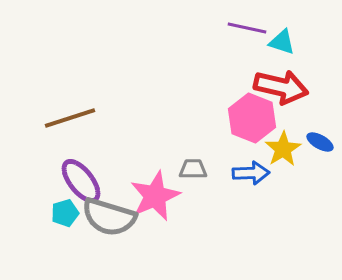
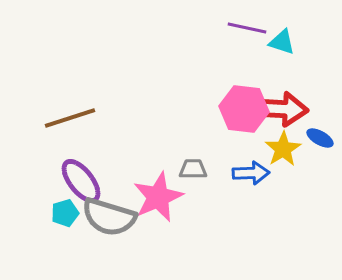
red arrow: moved 22 px down; rotated 10 degrees counterclockwise
pink hexagon: moved 8 px left, 9 px up; rotated 15 degrees counterclockwise
blue ellipse: moved 4 px up
pink star: moved 3 px right, 1 px down
